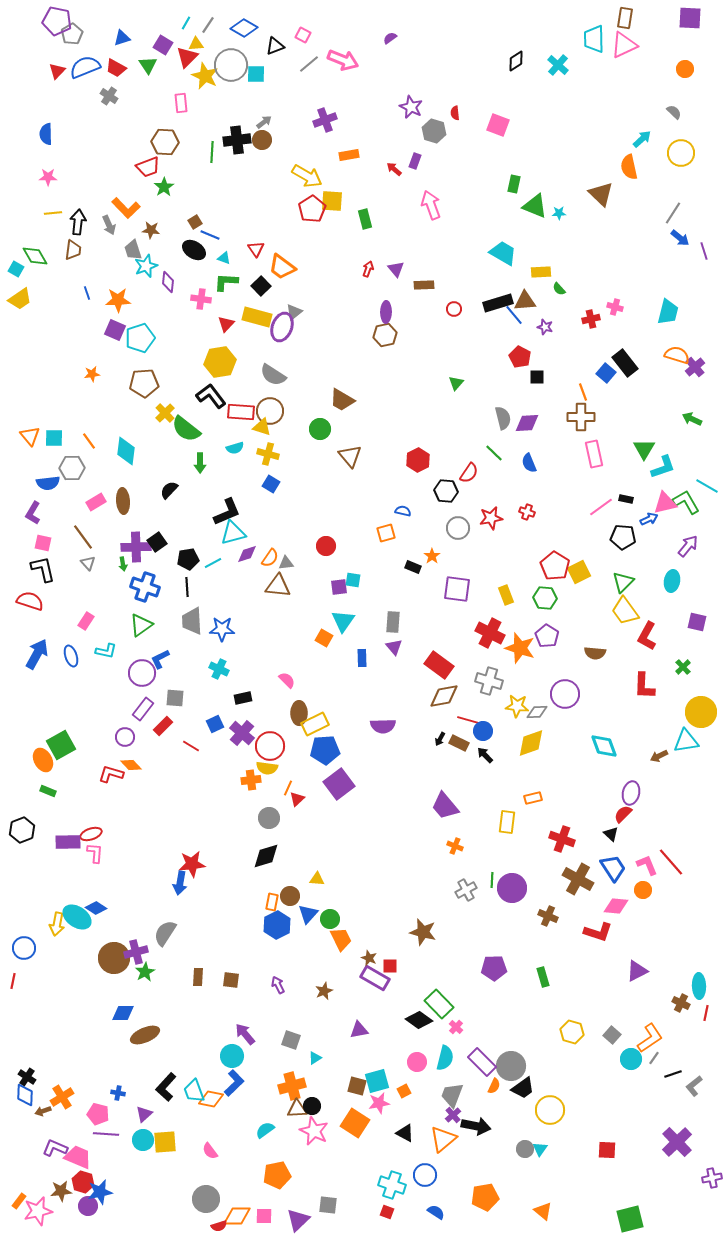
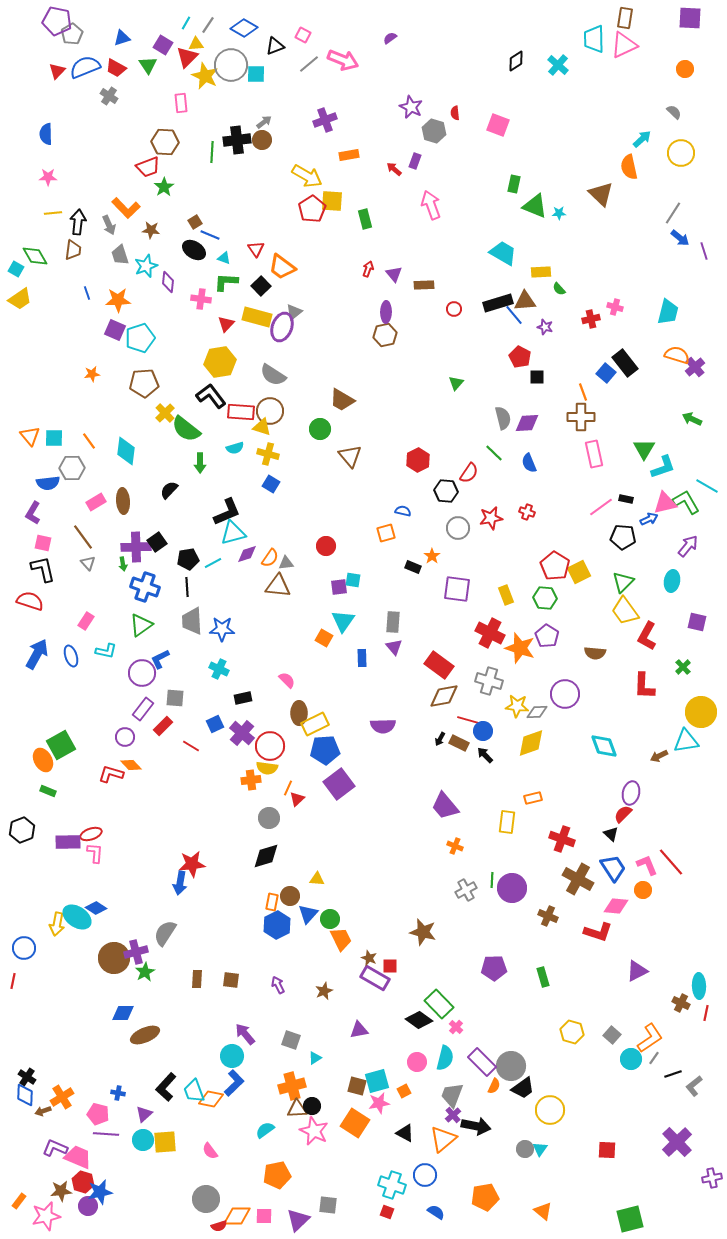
gray trapezoid at (133, 250): moved 13 px left, 5 px down
purple triangle at (396, 269): moved 2 px left, 5 px down
brown rectangle at (198, 977): moved 1 px left, 2 px down
pink star at (38, 1211): moved 8 px right, 5 px down
